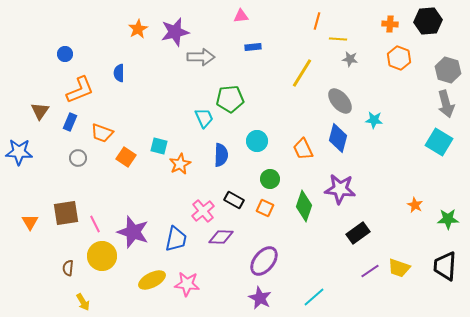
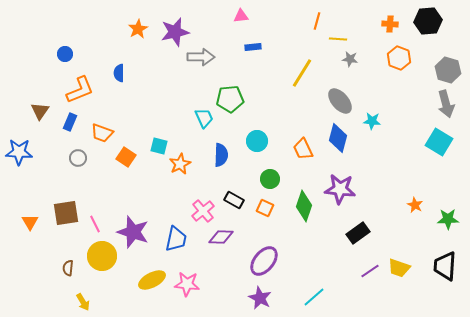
cyan star at (374, 120): moved 2 px left, 1 px down
